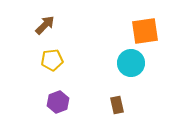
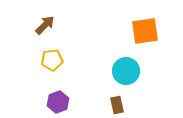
cyan circle: moved 5 px left, 8 px down
